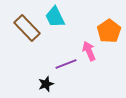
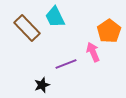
pink arrow: moved 4 px right, 1 px down
black star: moved 4 px left, 1 px down
